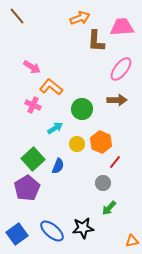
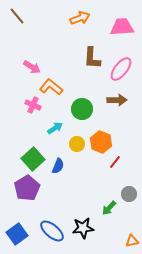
brown L-shape: moved 4 px left, 17 px down
gray circle: moved 26 px right, 11 px down
